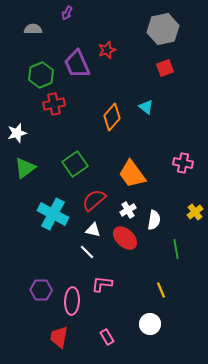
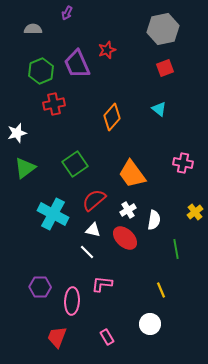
green hexagon: moved 4 px up
cyan triangle: moved 13 px right, 2 px down
purple hexagon: moved 1 px left, 3 px up
red trapezoid: moved 2 px left; rotated 10 degrees clockwise
